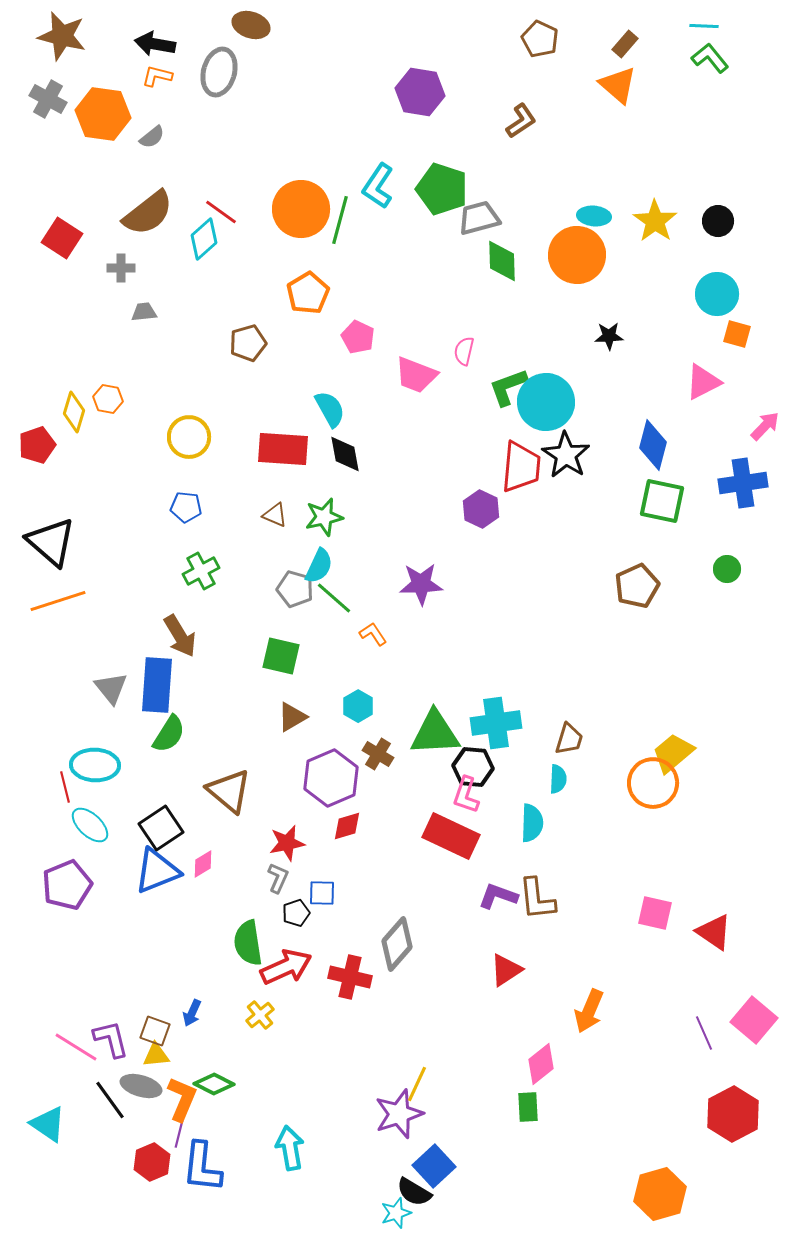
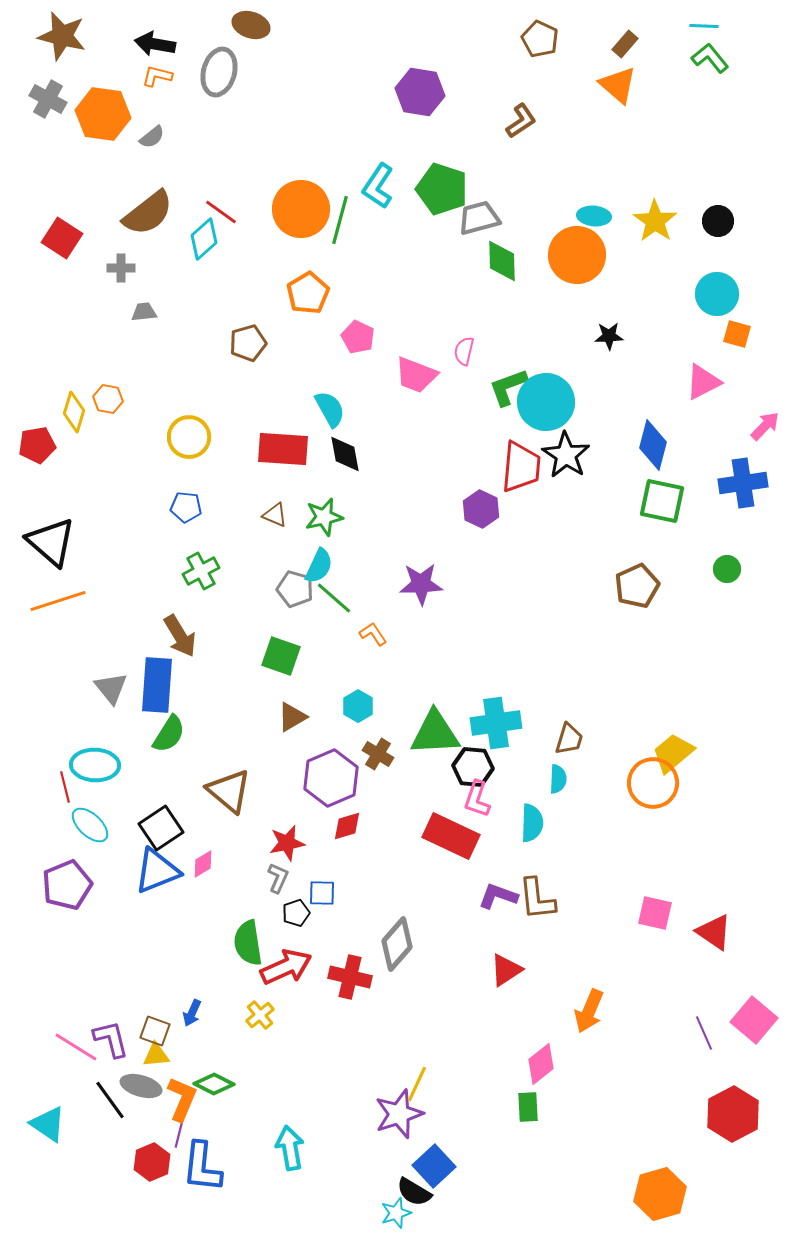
red pentagon at (37, 445): rotated 9 degrees clockwise
green square at (281, 656): rotated 6 degrees clockwise
pink L-shape at (466, 795): moved 11 px right, 4 px down
